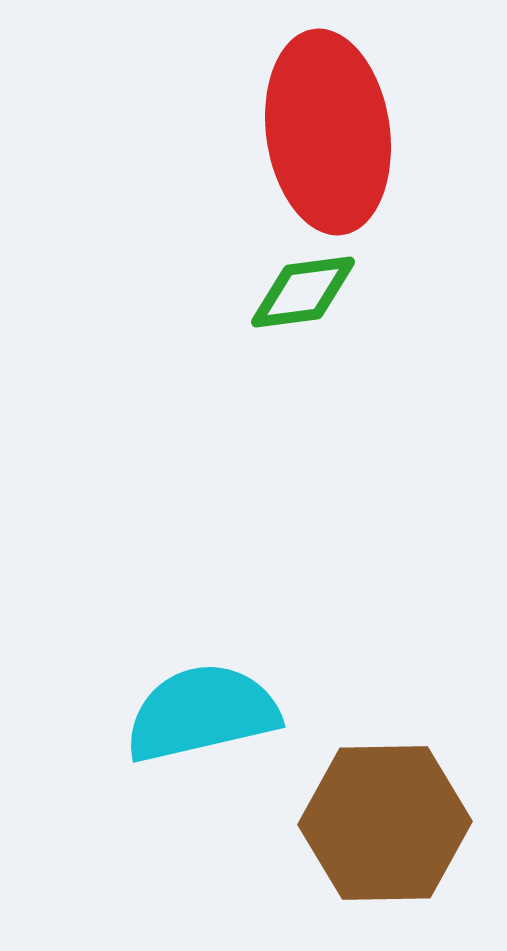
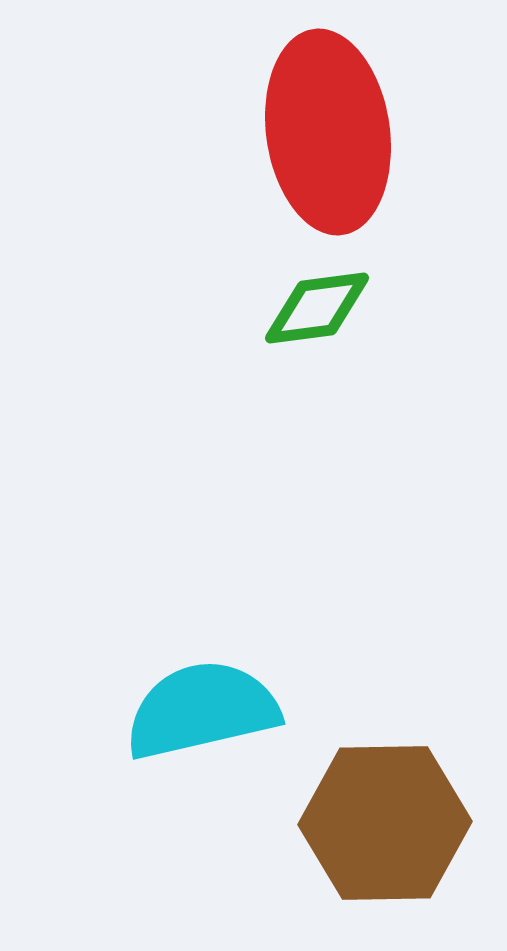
green diamond: moved 14 px right, 16 px down
cyan semicircle: moved 3 px up
